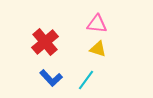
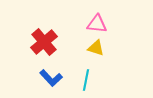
red cross: moved 1 px left
yellow triangle: moved 2 px left, 1 px up
cyan line: rotated 25 degrees counterclockwise
